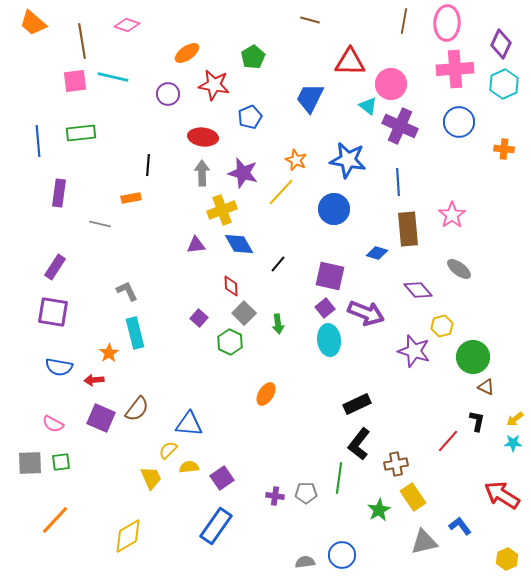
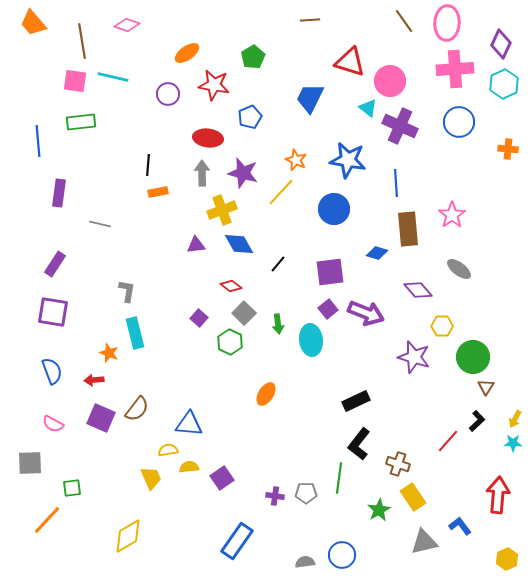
brown line at (310, 20): rotated 18 degrees counterclockwise
brown line at (404, 21): rotated 45 degrees counterclockwise
orange trapezoid at (33, 23): rotated 8 degrees clockwise
red triangle at (350, 62): rotated 16 degrees clockwise
pink square at (75, 81): rotated 15 degrees clockwise
pink circle at (391, 84): moved 1 px left, 3 px up
cyan triangle at (368, 106): moved 2 px down
green rectangle at (81, 133): moved 11 px up
red ellipse at (203, 137): moved 5 px right, 1 px down
orange cross at (504, 149): moved 4 px right
blue line at (398, 182): moved 2 px left, 1 px down
orange rectangle at (131, 198): moved 27 px right, 6 px up
purple rectangle at (55, 267): moved 3 px up
purple square at (330, 276): moved 4 px up; rotated 20 degrees counterclockwise
red diamond at (231, 286): rotated 50 degrees counterclockwise
gray L-shape at (127, 291): rotated 35 degrees clockwise
purple square at (325, 308): moved 3 px right, 1 px down
yellow hexagon at (442, 326): rotated 15 degrees clockwise
cyan ellipse at (329, 340): moved 18 px left
purple star at (414, 351): moved 6 px down
orange star at (109, 353): rotated 18 degrees counterclockwise
blue semicircle at (59, 367): moved 7 px left, 4 px down; rotated 120 degrees counterclockwise
brown triangle at (486, 387): rotated 36 degrees clockwise
black rectangle at (357, 404): moved 1 px left, 3 px up
yellow arrow at (515, 419): rotated 24 degrees counterclockwise
black L-shape at (477, 421): rotated 35 degrees clockwise
yellow semicircle at (168, 450): rotated 36 degrees clockwise
green square at (61, 462): moved 11 px right, 26 px down
brown cross at (396, 464): moved 2 px right; rotated 30 degrees clockwise
red arrow at (502, 495): moved 4 px left; rotated 63 degrees clockwise
orange line at (55, 520): moved 8 px left
blue rectangle at (216, 526): moved 21 px right, 15 px down
